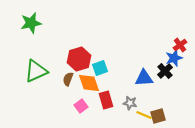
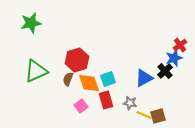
red hexagon: moved 2 px left, 1 px down
cyan square: moved 8 px right, 11 px down
blue triangle: rotated 24 degrees counterclockwise
